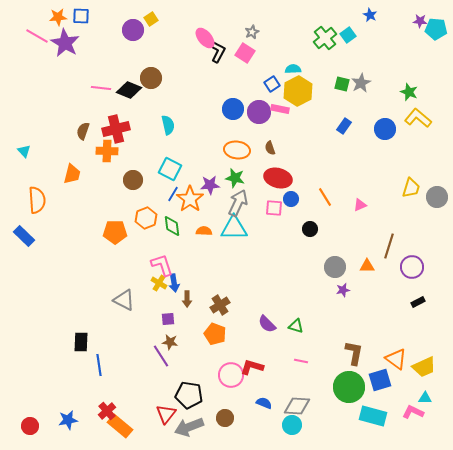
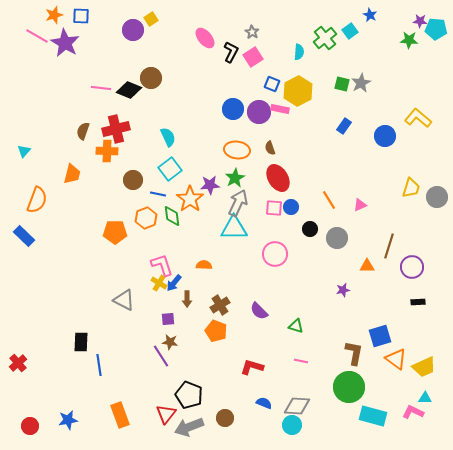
orange star at (58, 17): moved 4 px left, 2 px up; rotated 12 degrees counterclockwise
gray star at (252, 32): rotated 16 degrees counterclockwise
cyan square at (348, 35): moved 2 px right, 4 px up
black L-shape at (218, 52): moved 13 px right
pink square at (245, 53): moved 8 px right, 4 px down; rotated 24 degrees clockwise
cyan semicircle at (293, 69): moved 6 px right, 17 px up; rotated 98 degrees clockwise
blue square at (272, 84): rotated 35 degrees counterclockwise
green star at (409, 92): moved 52 px up; rotated 18 degrees counterclockwise
cyan semicircle at (168, 125): moved 12 px down; rotated 12 degrees counterclockwise
blue circle at (385, 129): moved 7 px down
cyan triangle at (24, 151): rotated 24 degrees clockwise
cyan square at (170, 169): rotated 25 degrees clockwise
green star at (235, 178): rotated 30 degrees clockwise
red ellipse at (278, 178): rotated 44 degrees clockwise
blue line at (173, 194): moved 15 px left; rotated 70 degrees clockwise
orange line at (325, 197): moved 4 px right, 3 px down
blue circle at (291, 199): moved 8 px down
orange semicircle at (37, 200): rotated 24 degrees clockwise
green diamond at (172, 226): moved 10 px up
orange semicircle at (204, 231): moved 34 px down
gray circle at (335, 267): moved 2 px right, 29 px up
blue arrow at (174, 283): rotated 48 degrees clockwise
black rectangle at (418, 302): rotated 24 degrees clockwise
purple semicircle at (267, 324): moved 8 px left, 13 px up
orange pentagon at (215, 334): moved 1 px right, 3 px up
pink circle at (231, 375): moved 44 px right, 121 px up
blue square at (380, 380): moved 44 px up
black pentagon at (189, 395): rotated 12 degrees clockwise
red cross at (107, 411): moved 89 px left, 48 px up
orange rectangle at (120, 426): moved 11 px up; rotated 30 degrees clockwise
